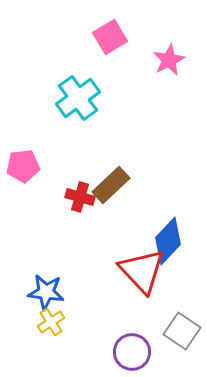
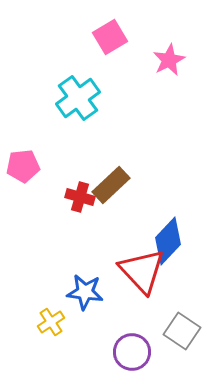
blue star: moved 39 px right
